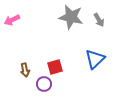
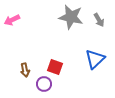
red square: rotated 35 degrees clockwise
